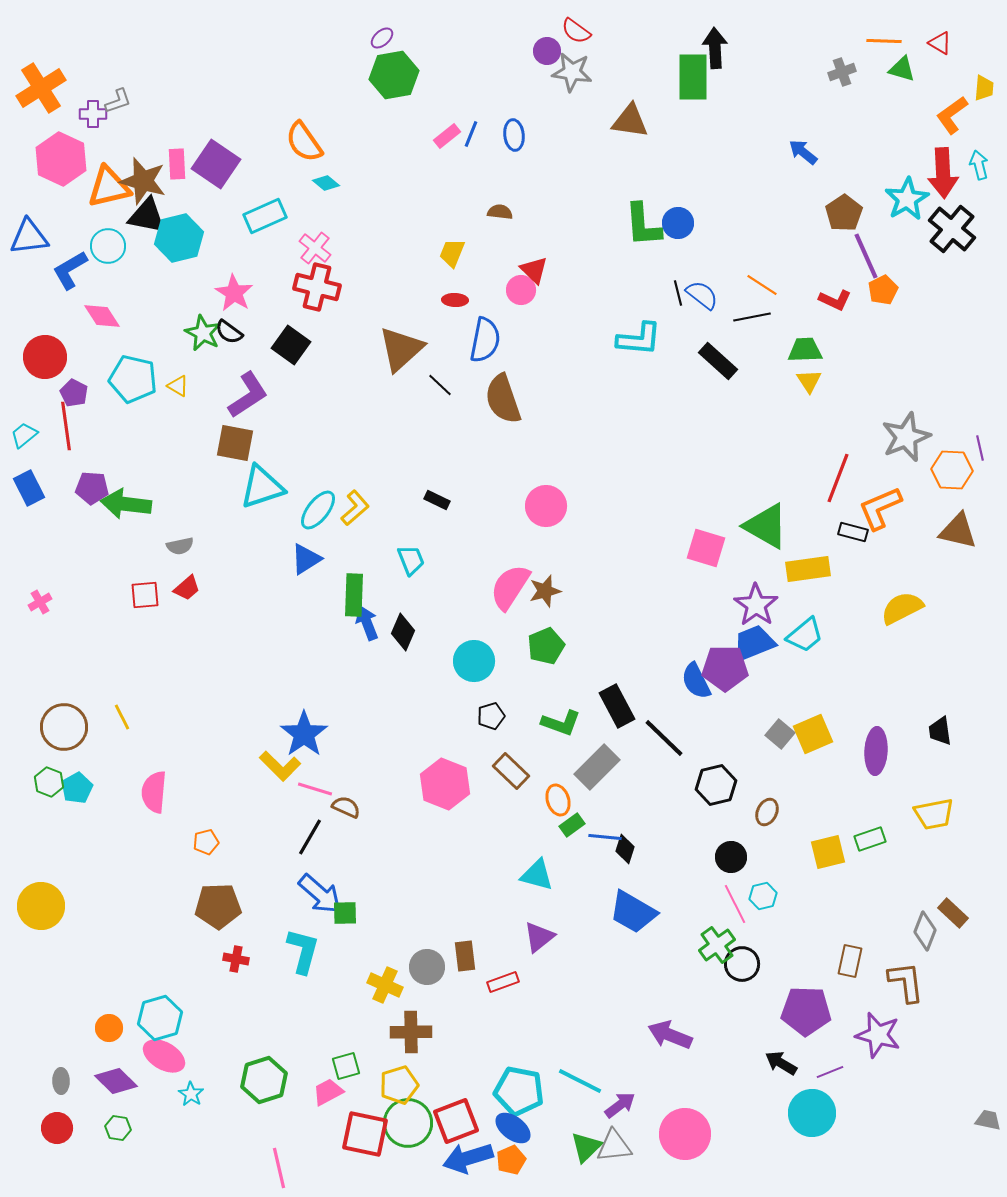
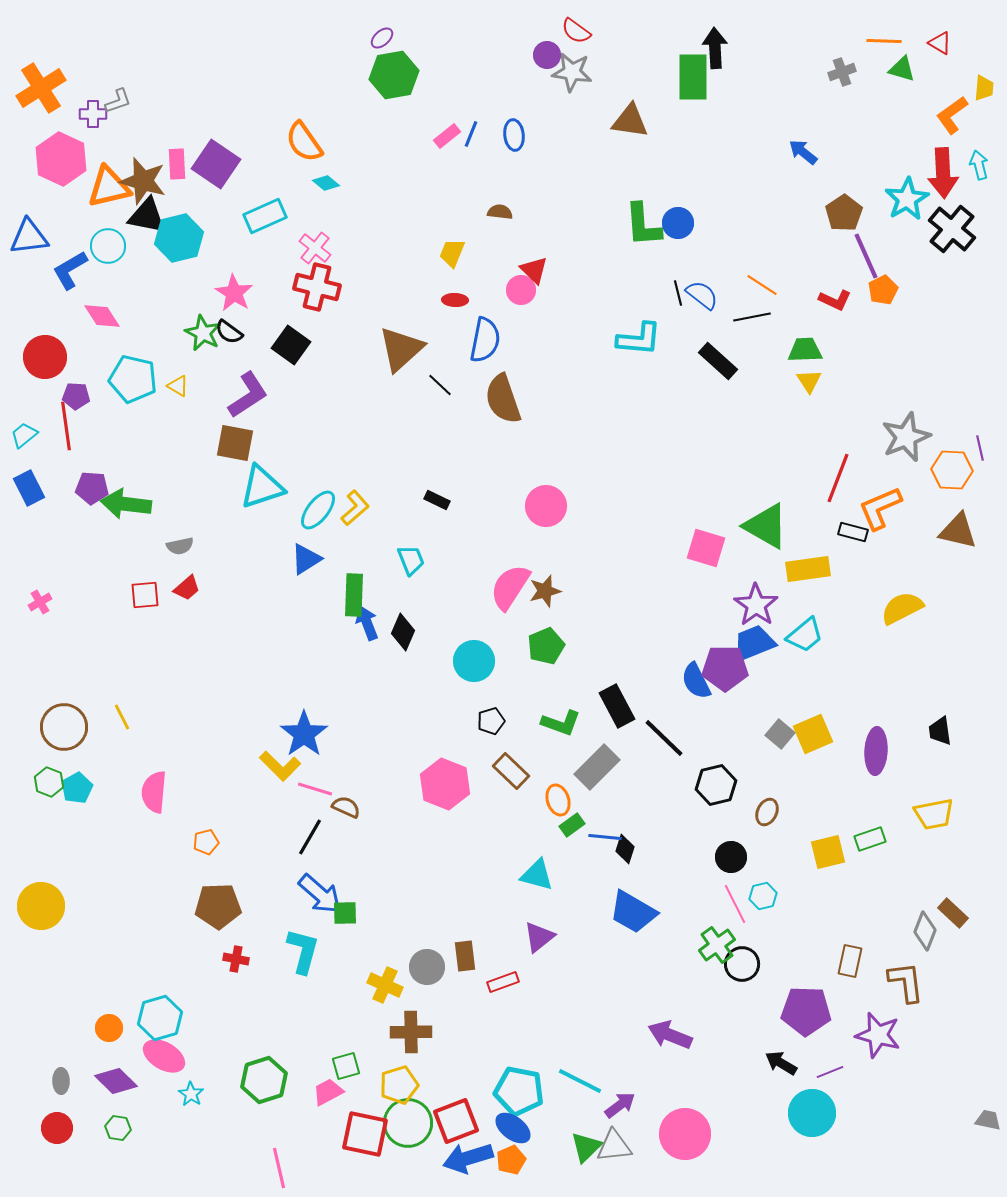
purple circle at (547, 51): moved 4 px down
purple pentagon at (74, 393): moved 2 px right, 3 px down; rotated 24 degrees counterclockwise
black pentagon at (491, 716): moved 5 px down
